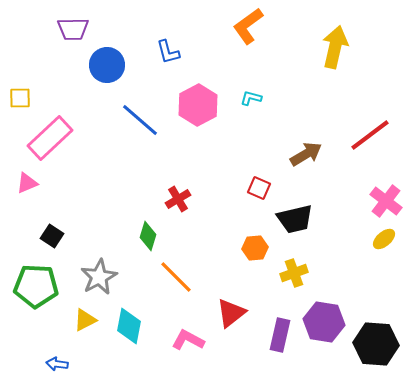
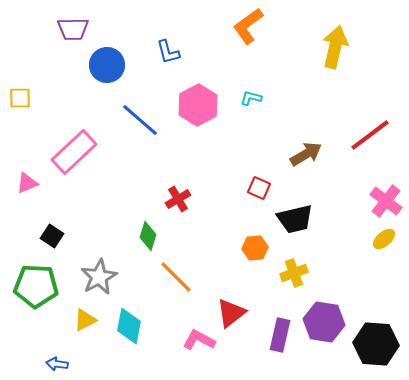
pink rectangle: moved 24 px right, 14 px down
pink L-shape: moved 11 px right
